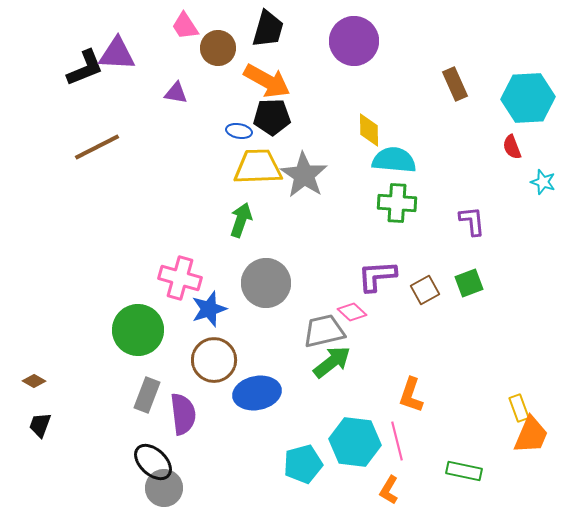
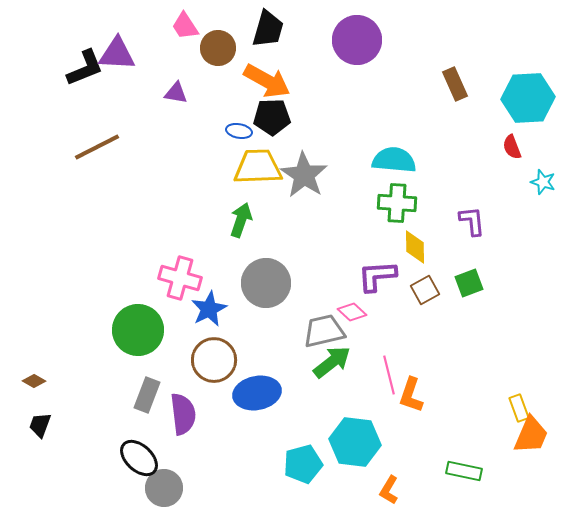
purple circle at (354, 41): moved 3 px right, 1 px up
yellow diamond at (369, 130): moved 46 px right, 117 px down
blue star at (209, 309): rotated 9 degrees counterclockwise
pink line at (397, 441): moved 8 px left, 66 px up
black ellipse at (153, 462): moved 14 px left, 4 px up
